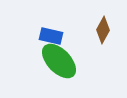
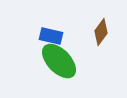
brown diamond: moved 2 px left, 2 px down; rotated 8 degrees clockwise
